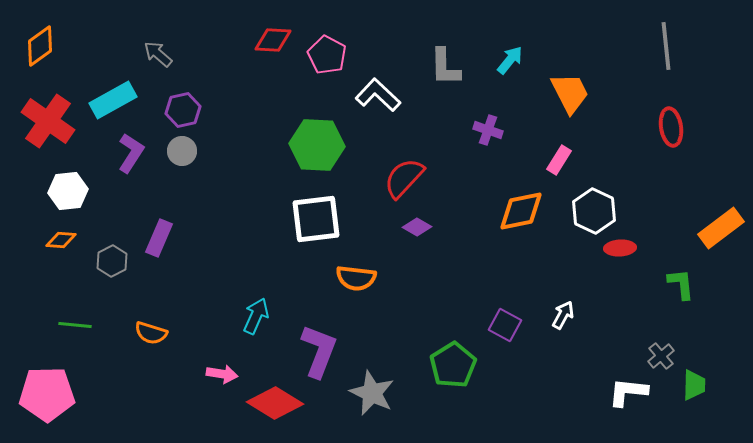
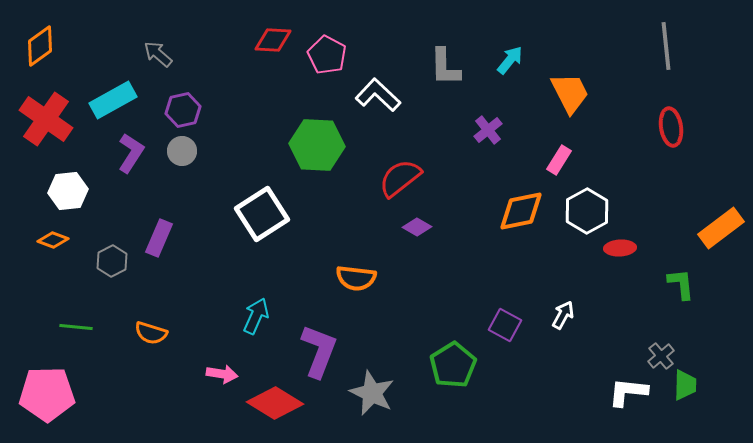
red cross at (48, 121): moved 2 px left, 2 px up
purple cross at (488, 130): rotated 32 degrees clockwise
red semicircle at (404, 178): moved 4 px left; rotated 9 degrees clockwise
white hexagon at (594, 211): moved 7 px left; rotated 6 degrees clockwise
white square at (316, 219): moved 54 px left, 5 px up; rotated 26 degrees counterclockwise
orange diamond at (61, 240): moved 8 px left; rotated 16 degrees clockwise
green line at (75, 325): moved 1 px right, 2 px down
green trapezoid at (694, 385): moved 9 px left
